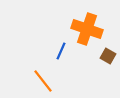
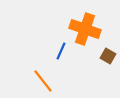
orange cross: moved 2 px left
